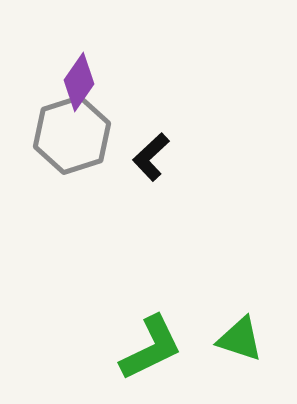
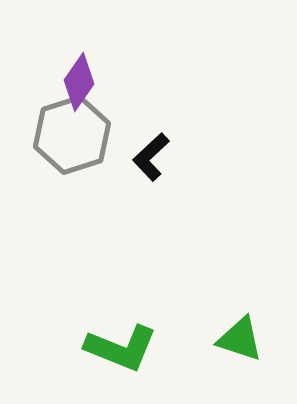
green L-shape: moved 30 px left; rotated 48 degrees clockwise
